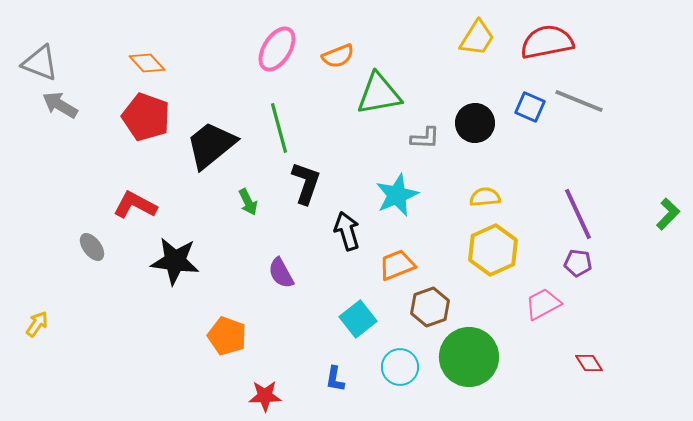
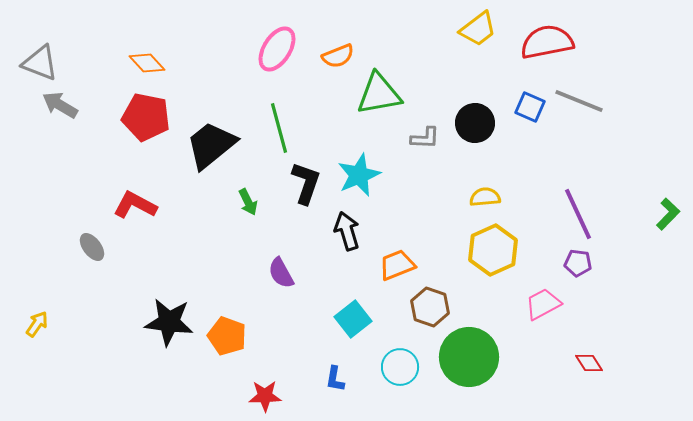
yellow trapezoid: moved 1 px right, 9 px up; rotated 21 degrees clockwise
red pentagon: rotated 9 degrees counterclockwise
cyan star: moved 38 px left, 20 px up
black star: moved 6 px left, 61 px down
brown hexagon: rotated 21 degrees counterclockwise
cyan square: moved 5 px left
